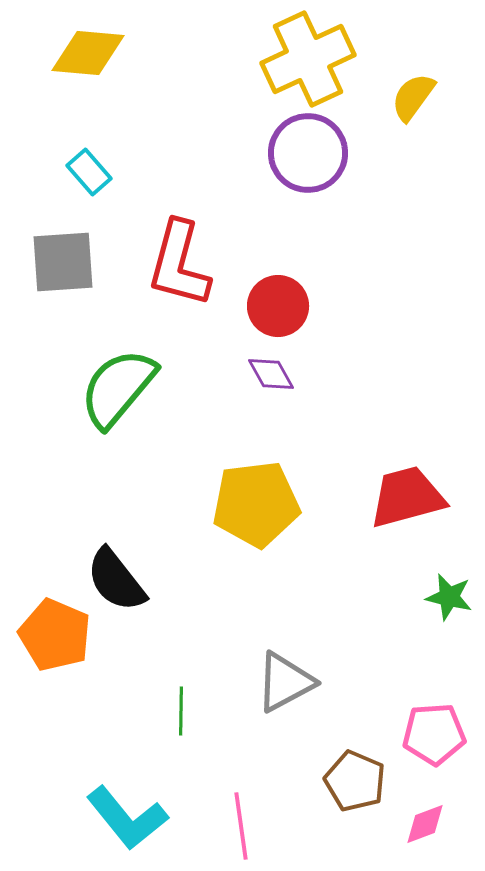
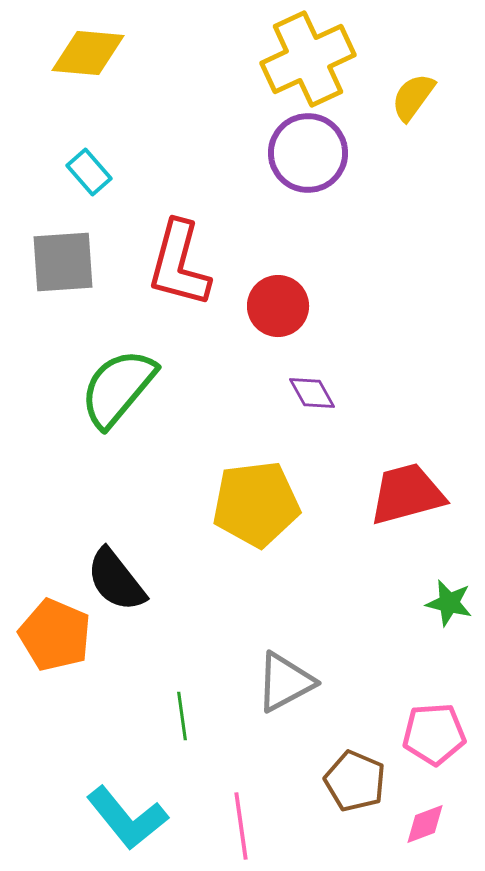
purple diamond: moved 41 px right, 19 px down
red trapezoid: moved 3 px up
green star: moved 6 px down
green line: moved 1 px right, 5 px down; rotated 9 degrees counterclockwise
